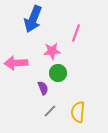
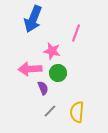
pink star: rotated 18 degrees clockwise
pink arrow: moved 14 px right, 6 px down
yellow semicircle: moved 1 px left
